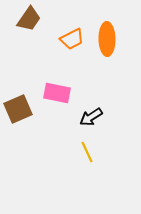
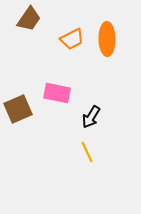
black arrow: rotated 25 degrees counterclockwise
